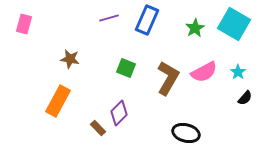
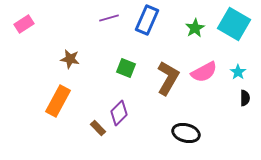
pink rectangle: rotated 42 degrees clockwise
black semicircle: rotated 42 degrees counterclockwise
